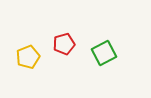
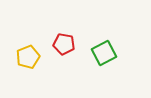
red pentagon: rotated 25 degrees clockwise
